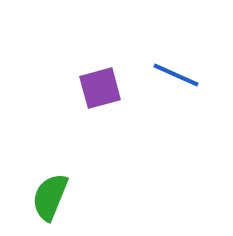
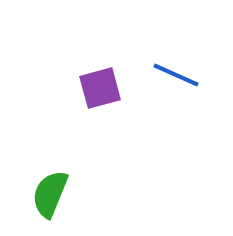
green semicircle: moved 3 px up
